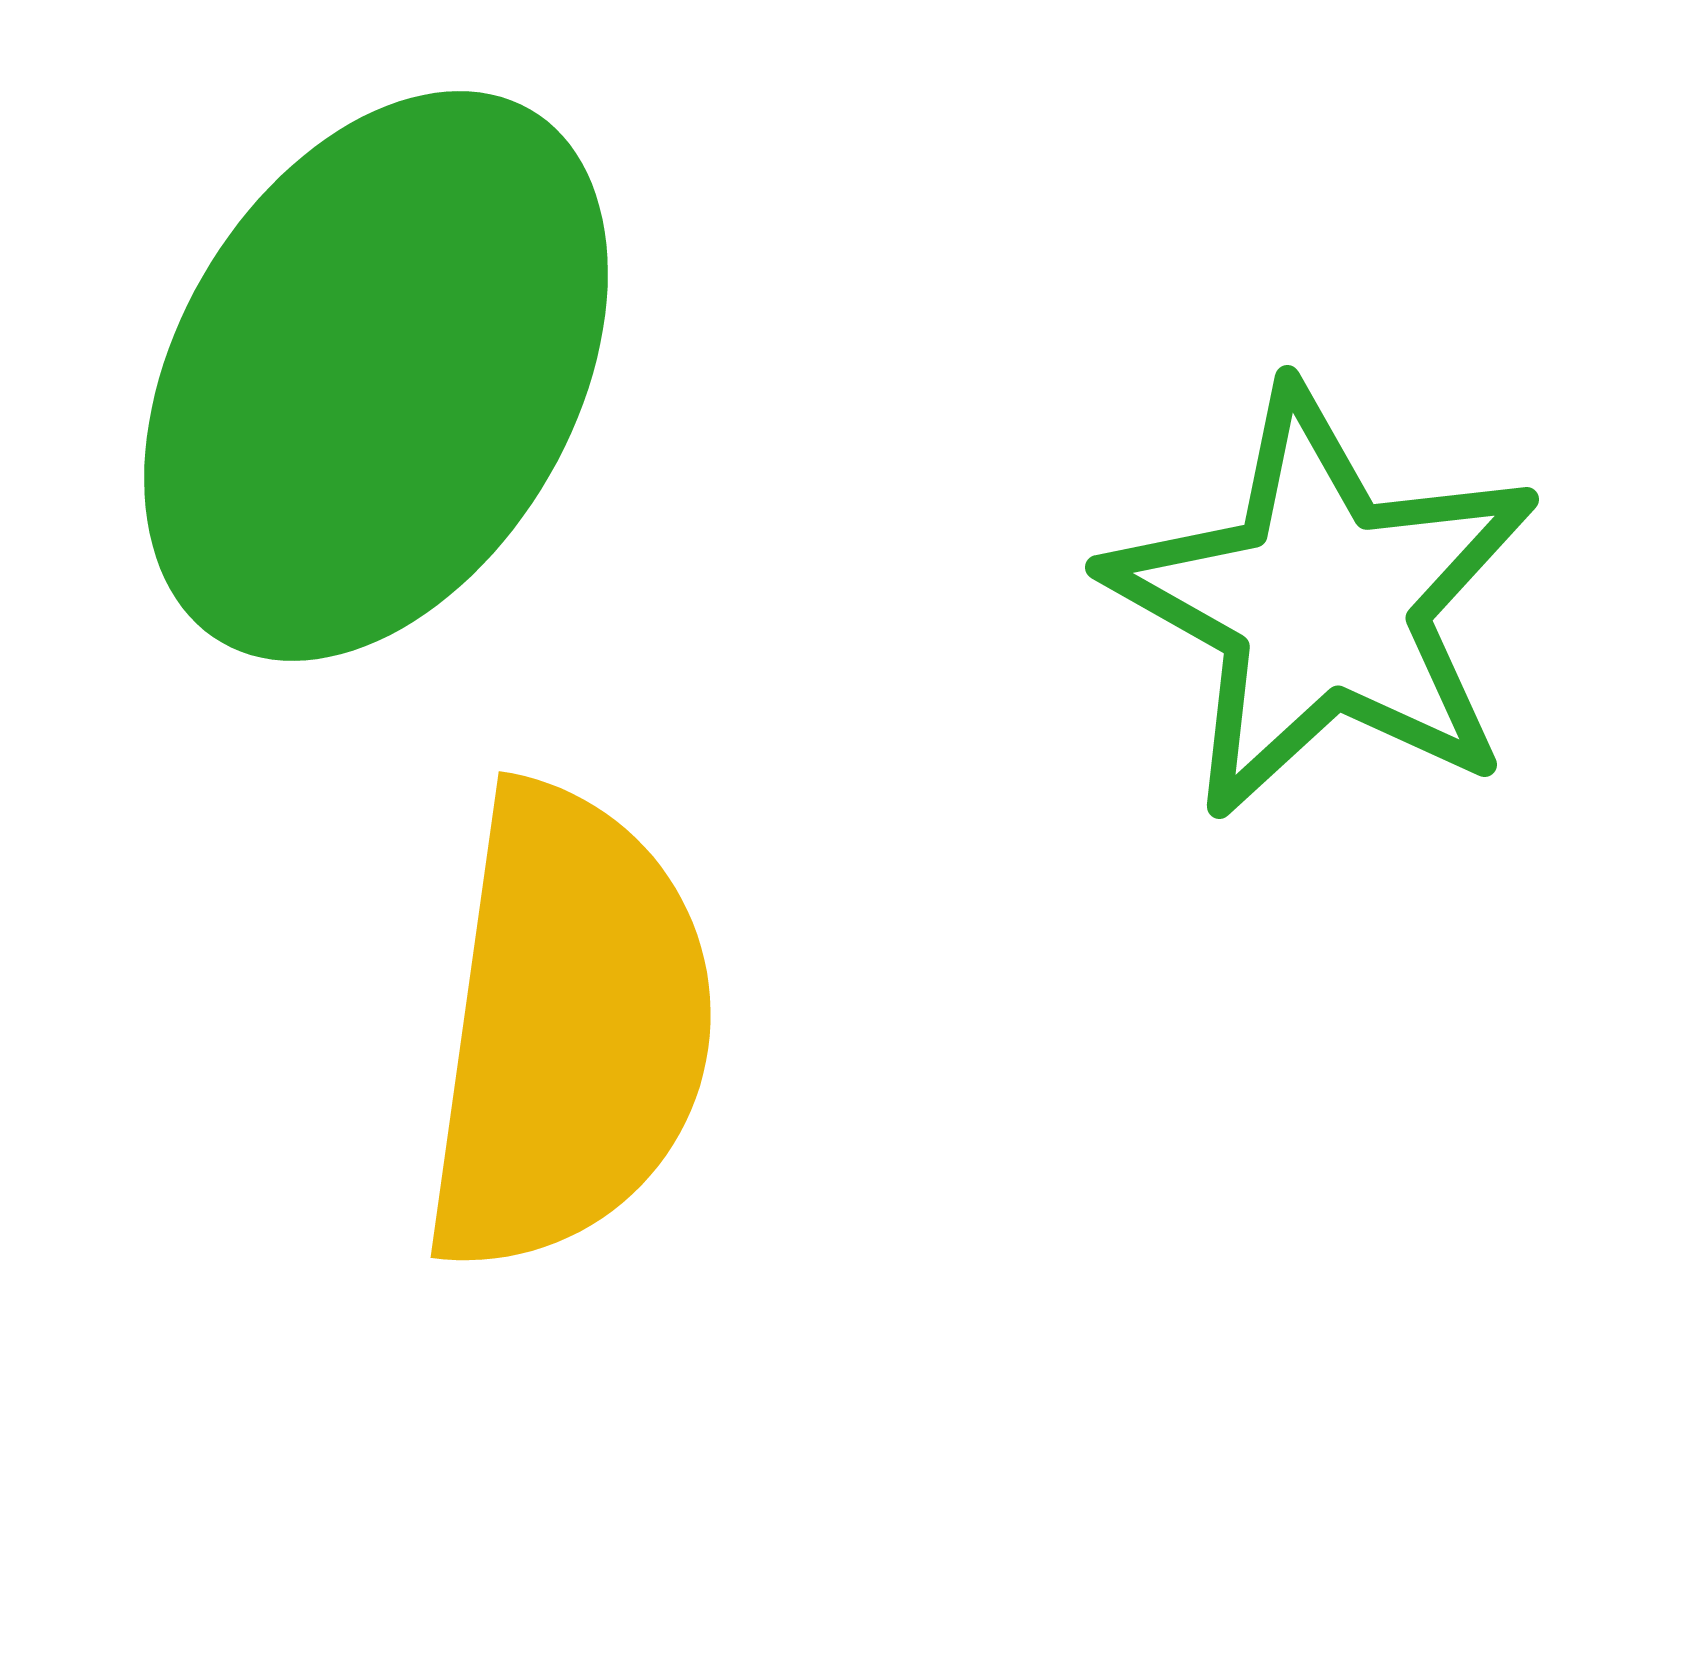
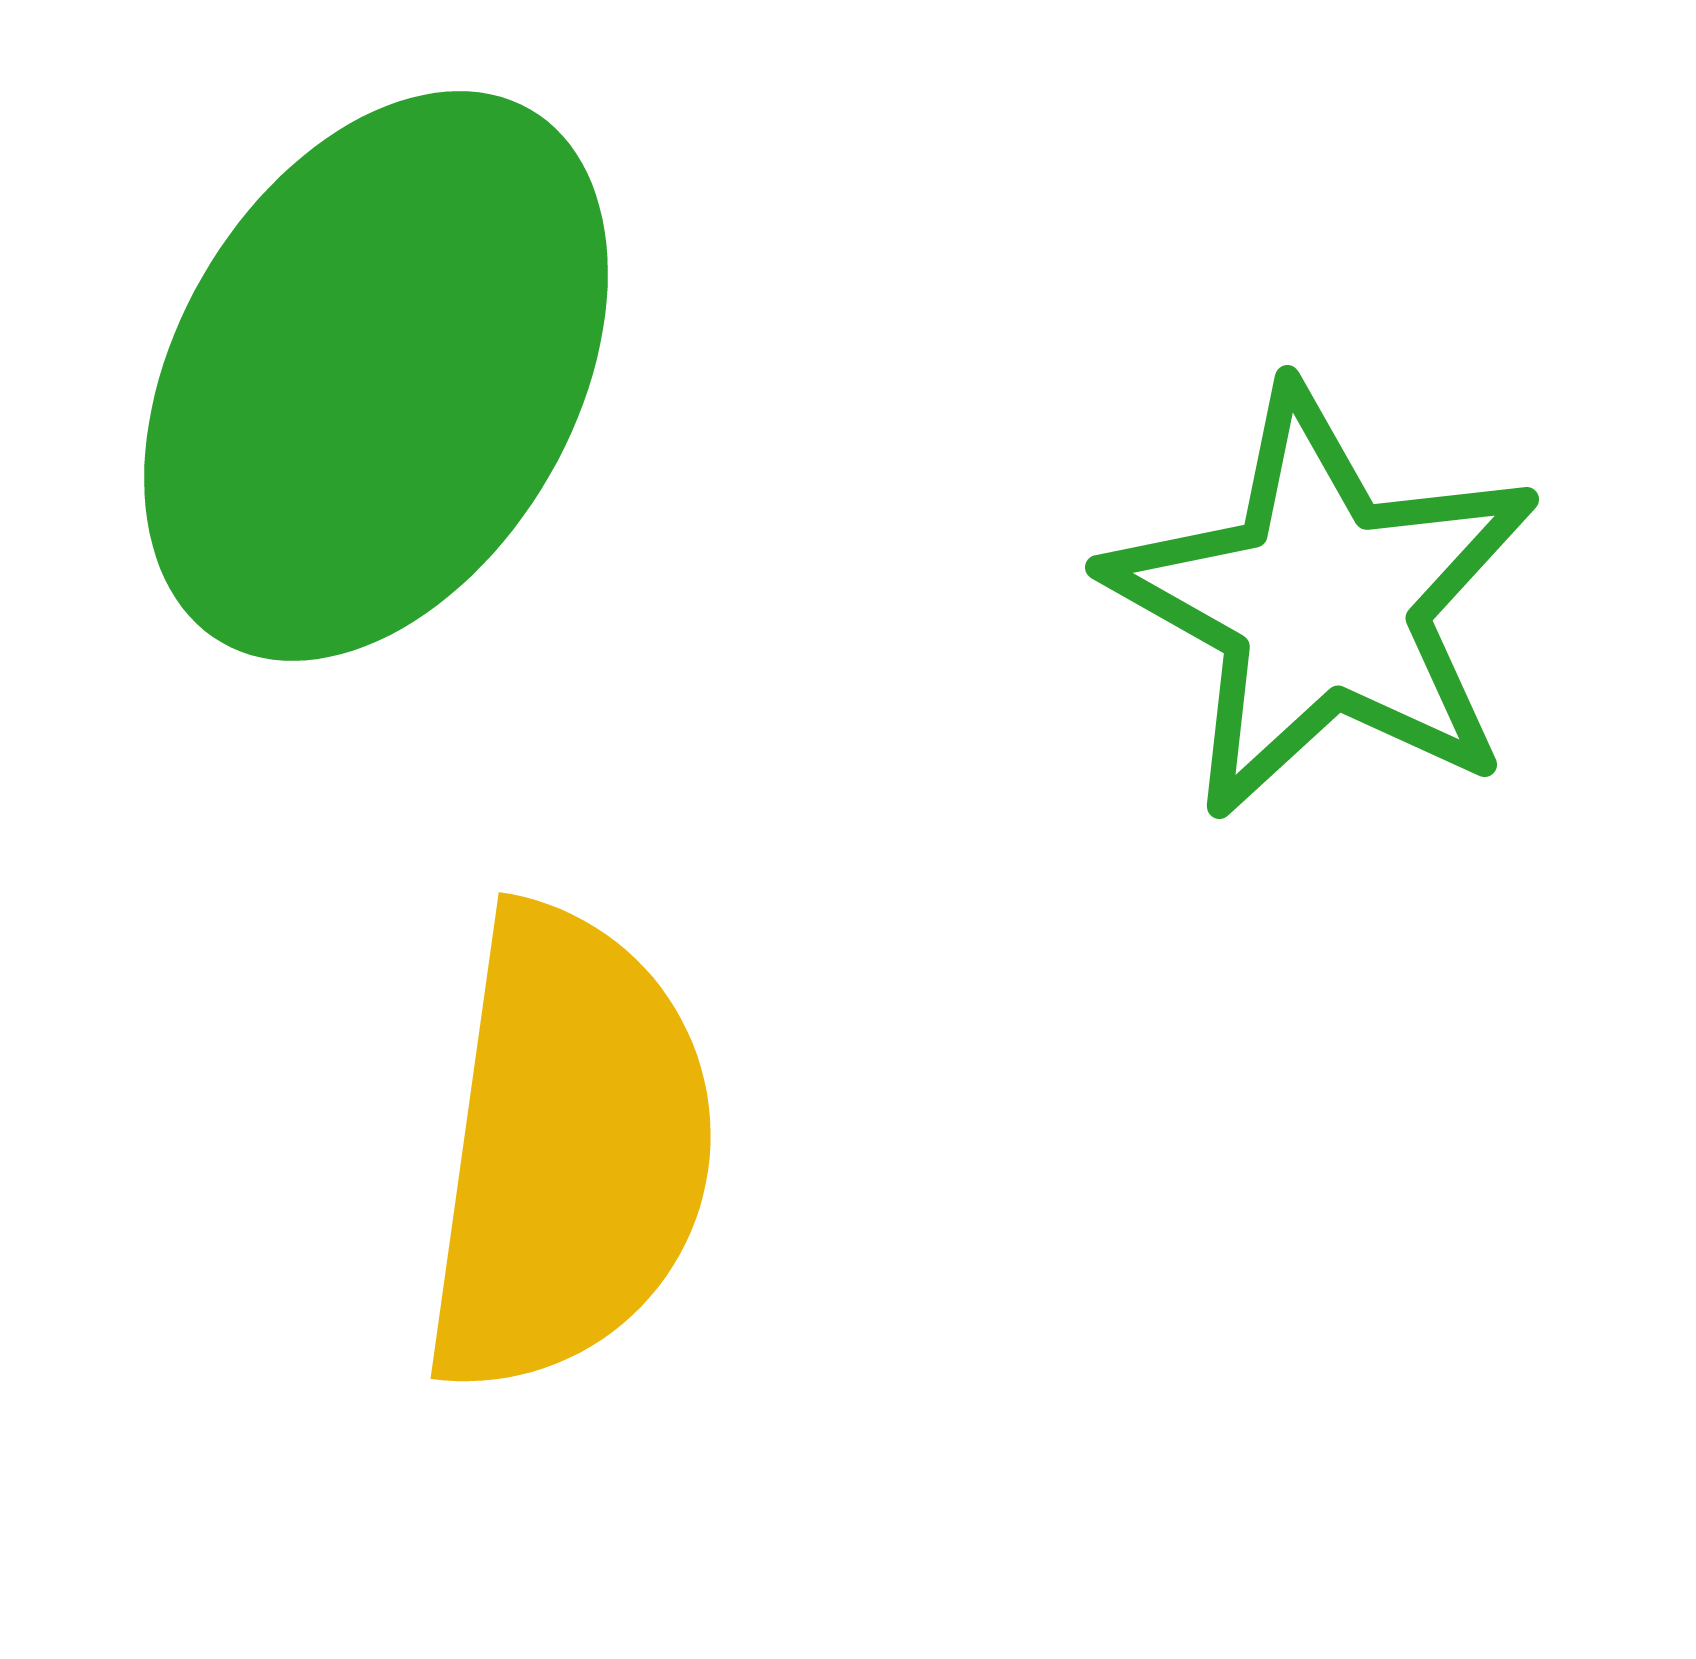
yellow semicircle: moved 121 px down
